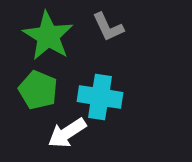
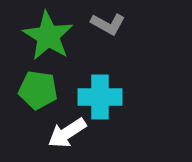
gray L-shape: moved 3 px up; rotated 36 degrees counterclockwise
green pentagon: rotated 15 degrees counterclockwise
cyan cross: rotated 9 degrees counterclockwise
